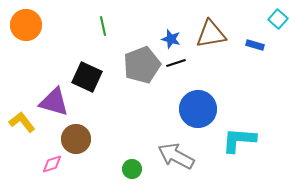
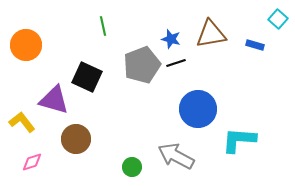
orange circle: moved 20 px down
purple triangle: moved 2 px up
pink diamond: moved 20 px left, 2 px up
green circle: moved 2 px up
